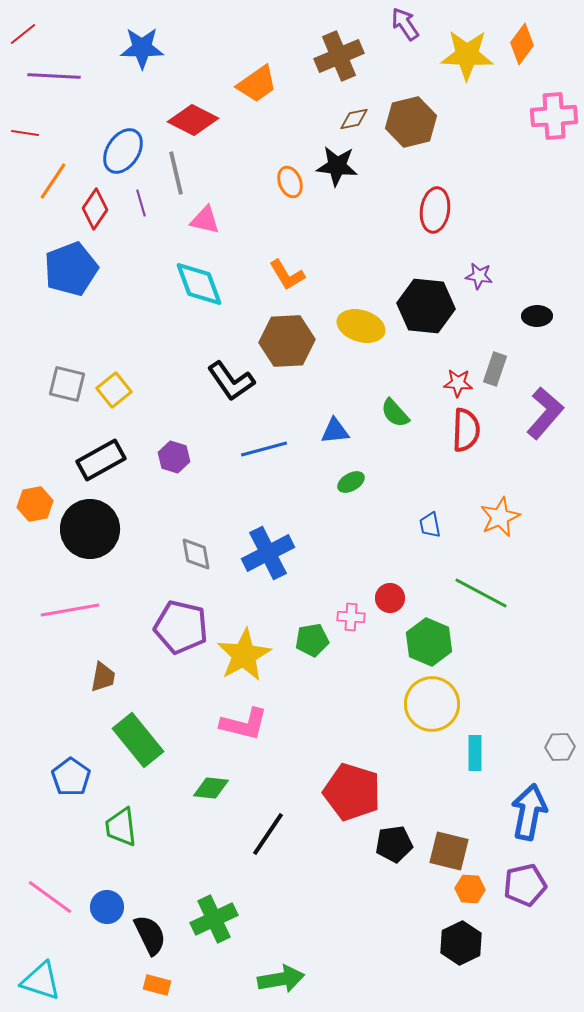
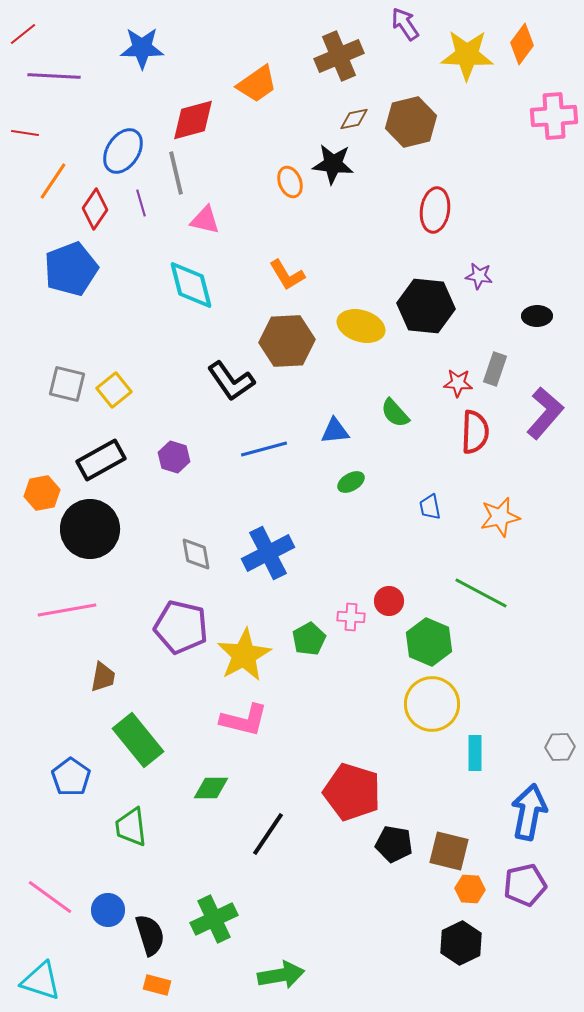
red diamond at (193, 120): rotated 42 degrees counterclockwise
black star at (337, 166): moved 4 px left, 2 px up
cyan diamond at (199, 284): moved 8 px left, 1 px down; rotated 6 degrees clockwise
red semicircle at (466, 430): moved 9 px right, 2 px down
orange hexagon at (35, 504): moved 7 px right, 11 px up
orange star at (500, 517): rotated 12 degrees clockwise
blue trapezoid at (430, 525): moved 18 px up
red circle at (390, 598): moved 1 px left, 3 px down
pink line at (70, 610): moved 3 px left
green pentagon at (312, 640): moved 3 px left, 1 px up; rotated 20 degrees counterclockwise
pink L-shape at (244, 724): moved 4 px up
green diamond at (211, 788): rotated 6 degrees counterclockwise
green trapezoid at (121, 827): moved 10 px right
black pentagon at (394, 844): rotated 18 degrees clockwise
blue circle at (107, 907): moved 1 px right, 3 px down
black semicircle at (150, 935): rotated 9 degrees clockwise
green arrow at (281, 979): moved 4 px up
